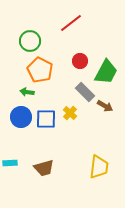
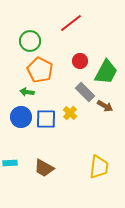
brown trapezoid: rotated 45 degrees clockwise
